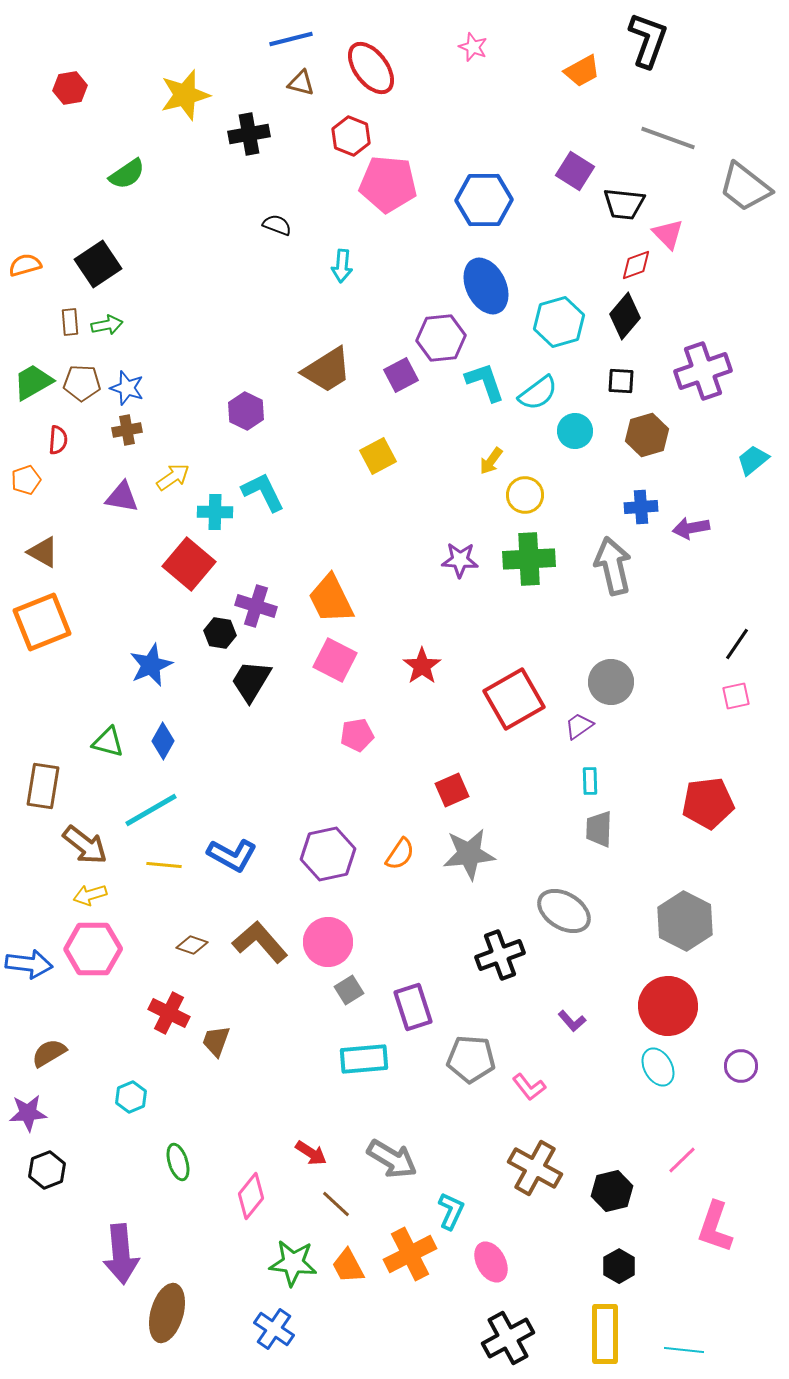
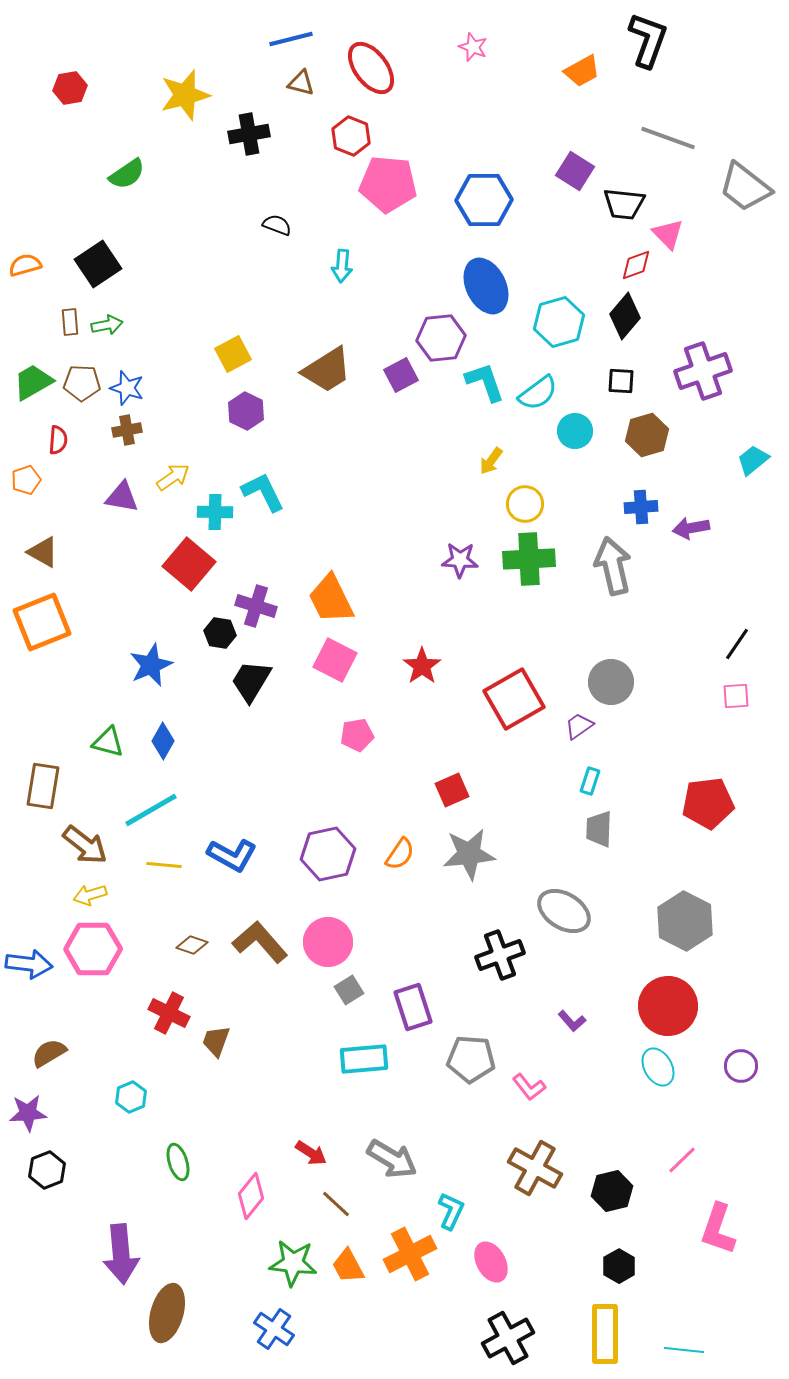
yellow square at (378, 456): moved 145 px left, 102 px up
yellow circle at (525, 495): moved 9 px down
pink square at (736, 696): rotated 8 degrees clockwise
cyan rectangle at (590, 781): rotated 20 degrees clockwise
pink L-shape at (715, 1227): moved 3 px right, 2 px down
